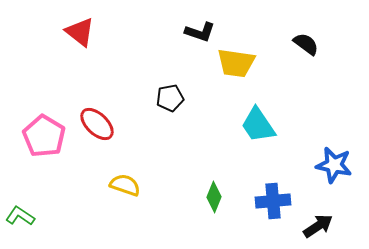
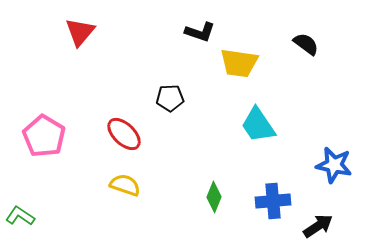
red triangle: rotated 32 degrees clockwise
yellow trapezoid: moved 3 px right
black pentagon: rotated 8 degrees clockwise
red ellipse: moved 27 px right, 10 px down
